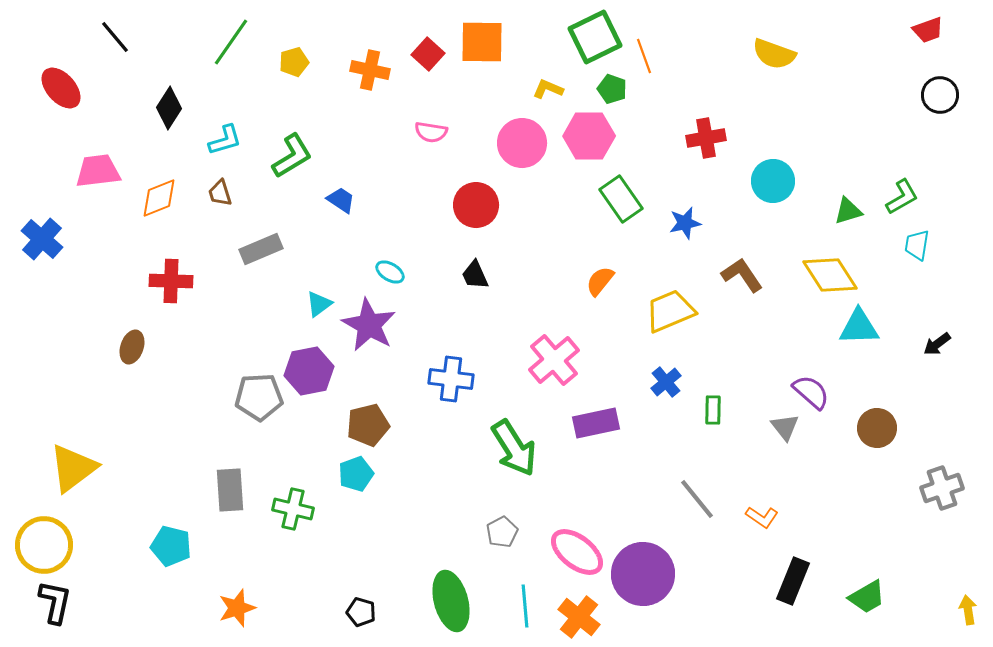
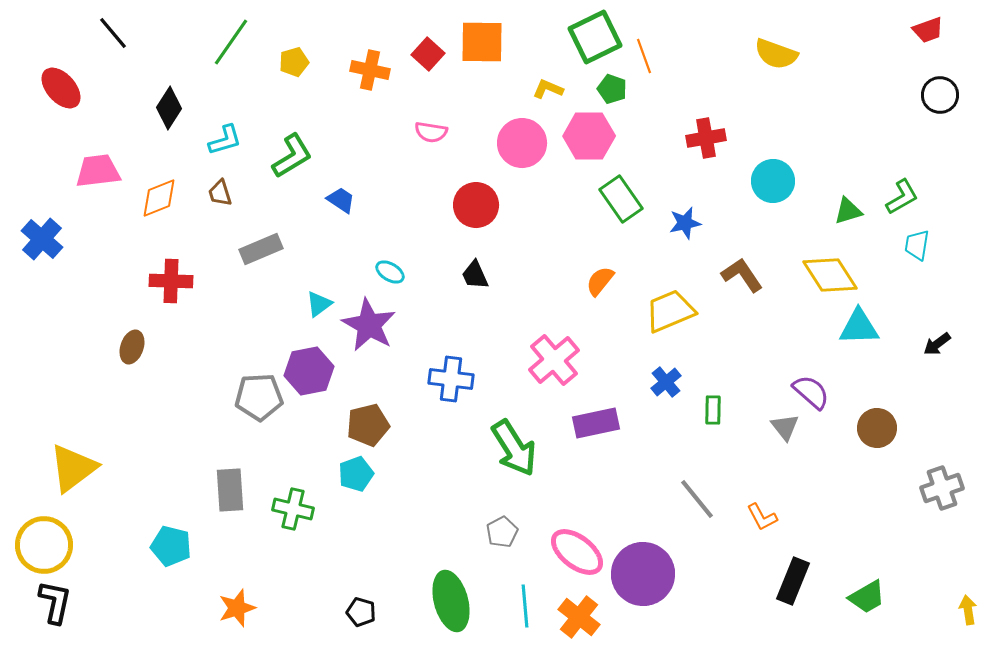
black line at (115, 37): moved 2 px left, 4 px up
yellow semicircle at (774, 54): moved 2 px right
orange L-shape at (762, 517): rotated 28 degrees clockwise
